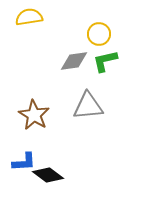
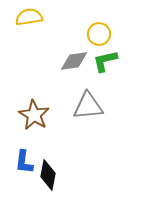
blue L-shape: rotated 100 degrees clockwise
black diamond: rotated 64 degrees clockwise
